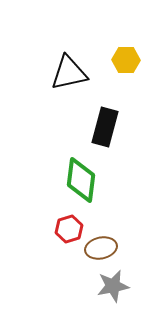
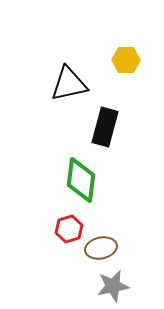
black triangle: moved 11 px down
